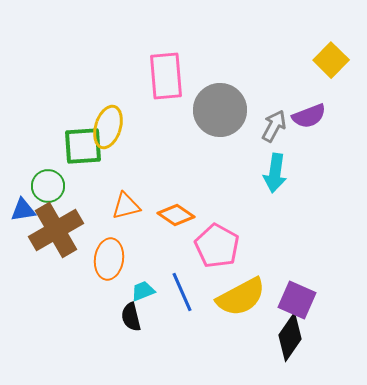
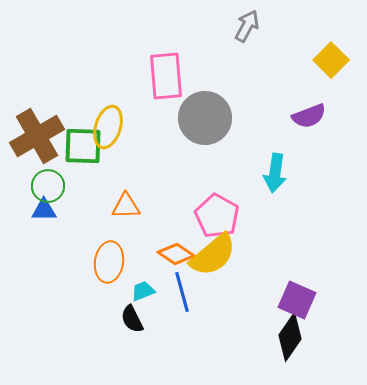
gray circle: moved 15 px left, 8 px down
gray arrow: moved 27 px left, 100 px up
green square: rotated 6 degrees clockwise
orange triangle: rotated 12 degrees clockwise
blue triangle: moved 21 px right; rotated 8 degrees clockwise
orange diamond: moved 39 px down
brown cross: moved 19 px left, 94 px up
pink pentagon: moved 30 px up
orange ellipse: moved 3 px down
blue line: rotated 9 degrees clockwise
yellow semicircle: moved 28 px left, 42 px up; rotated 12 degrees counterclockwise
black semicircle: moved 1 px right, 2 px down; rotated 12 degrees counterclockwise
